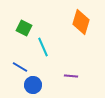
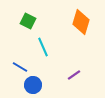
green square: moved 4 px right, 7 px up
purple line: moved 3 px right, 1 px up; rotated 40 degrees counterclockwise
